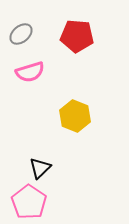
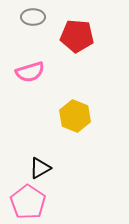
gray ellipse: moved 12 px right, 17 px up; rotated 40 degrees clockwise
black triangle: rotated 15 degrees clockwise
pink pentagon: moved 1 px left
